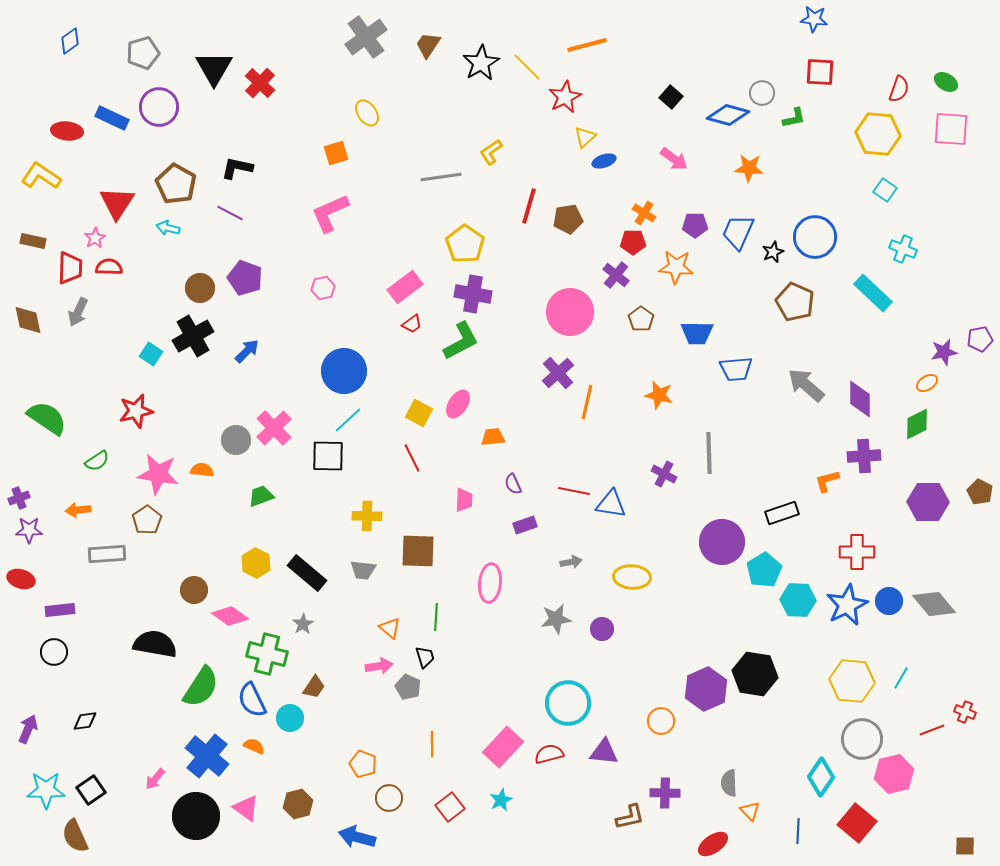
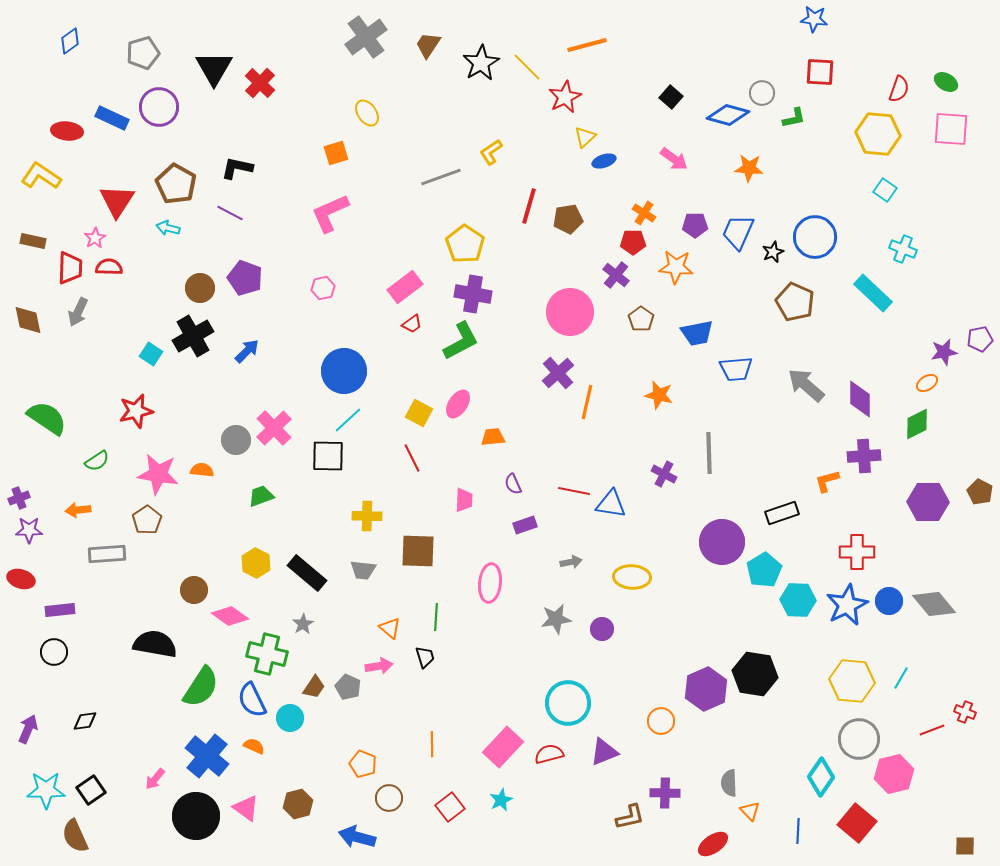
gray line at (441, 177): rotated 12 degrees counterclockwise
red triangle at (117, 203): moved 2 px up
blue trapezoid at (697, 333): rotated 12 degrees counterclockwise
gray pentagon at (408, 687): moved 60 px left
gray circle at (862, 739): moved 3 px left
purple triangle at (604, 752): rotated 28 degrees counterclockwise
